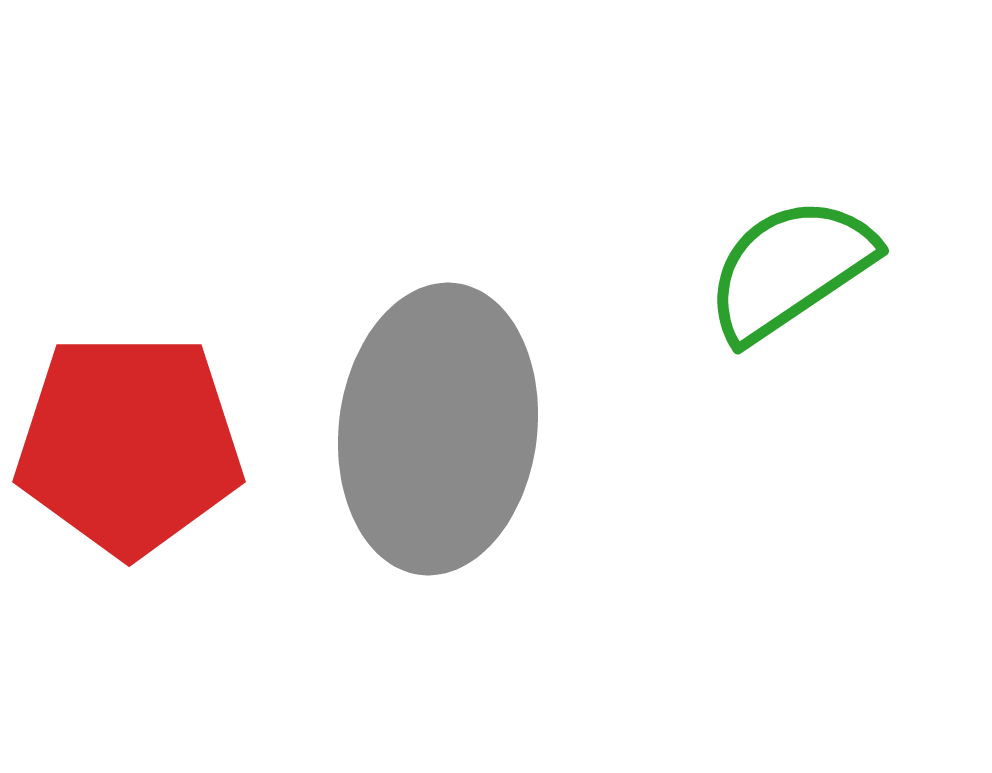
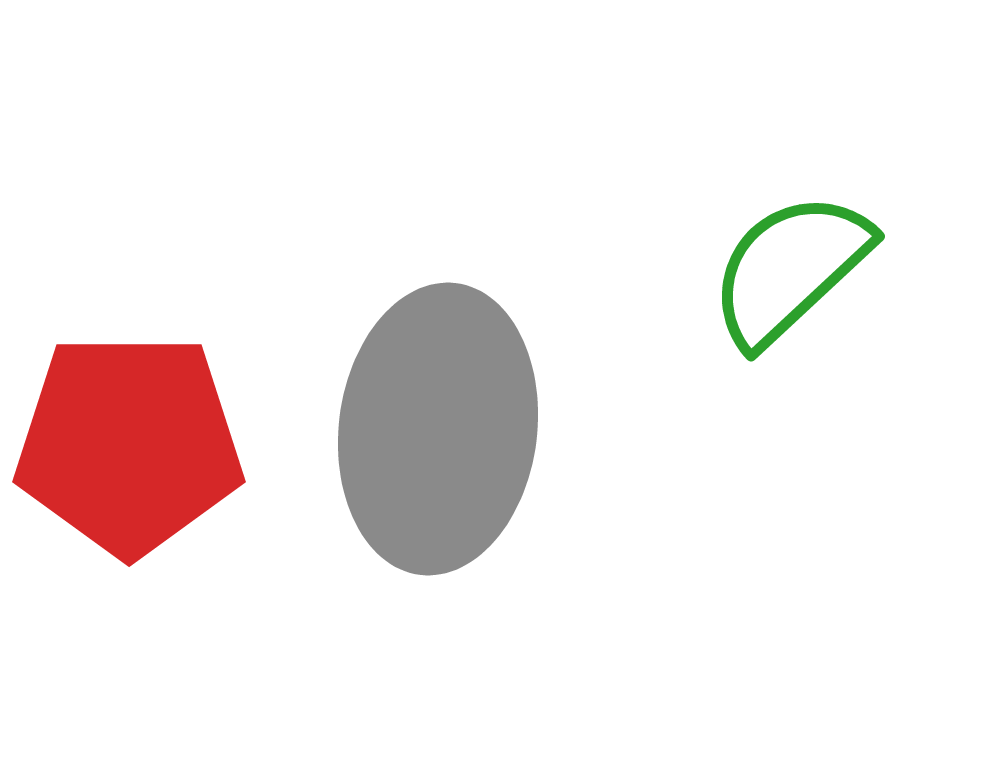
green semicircle: rotated 9 degrees counterclockwise
